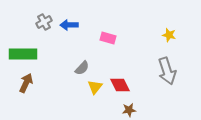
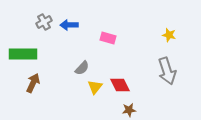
brown arrow: moved 7 px right
